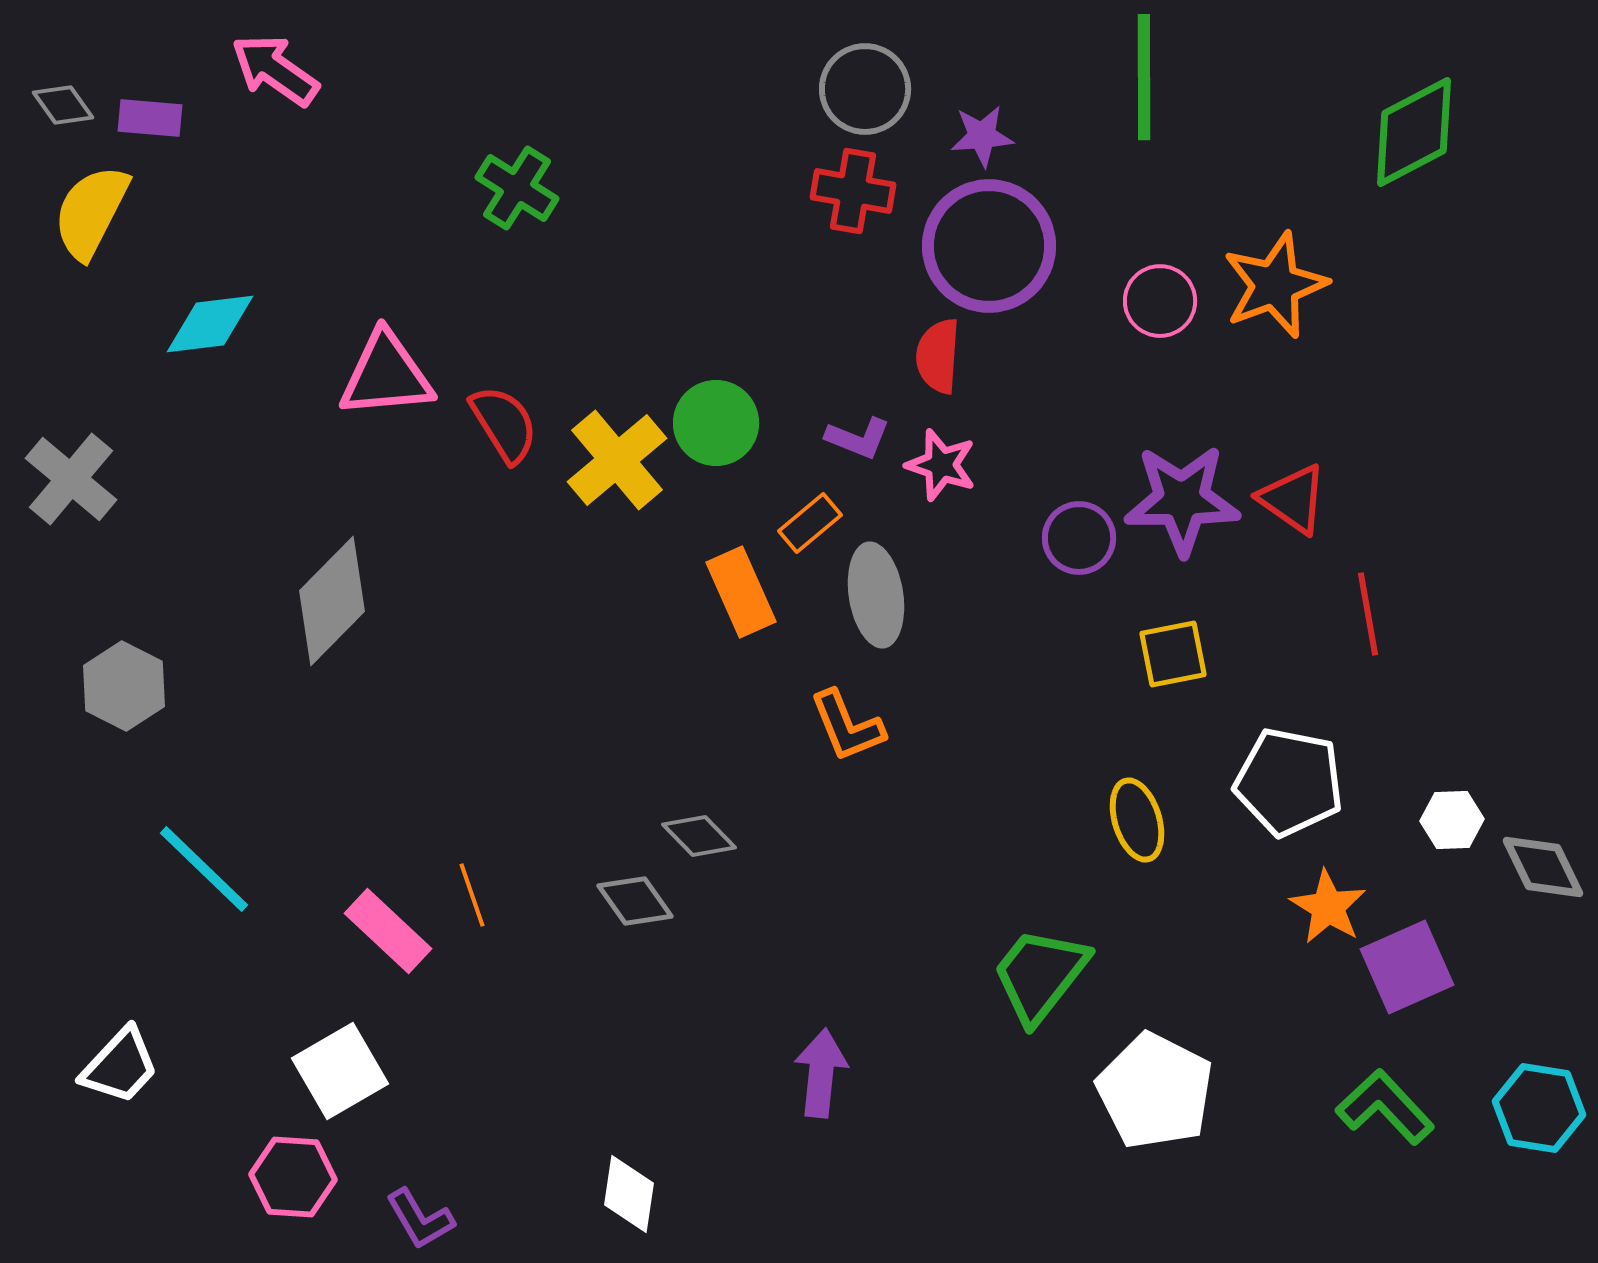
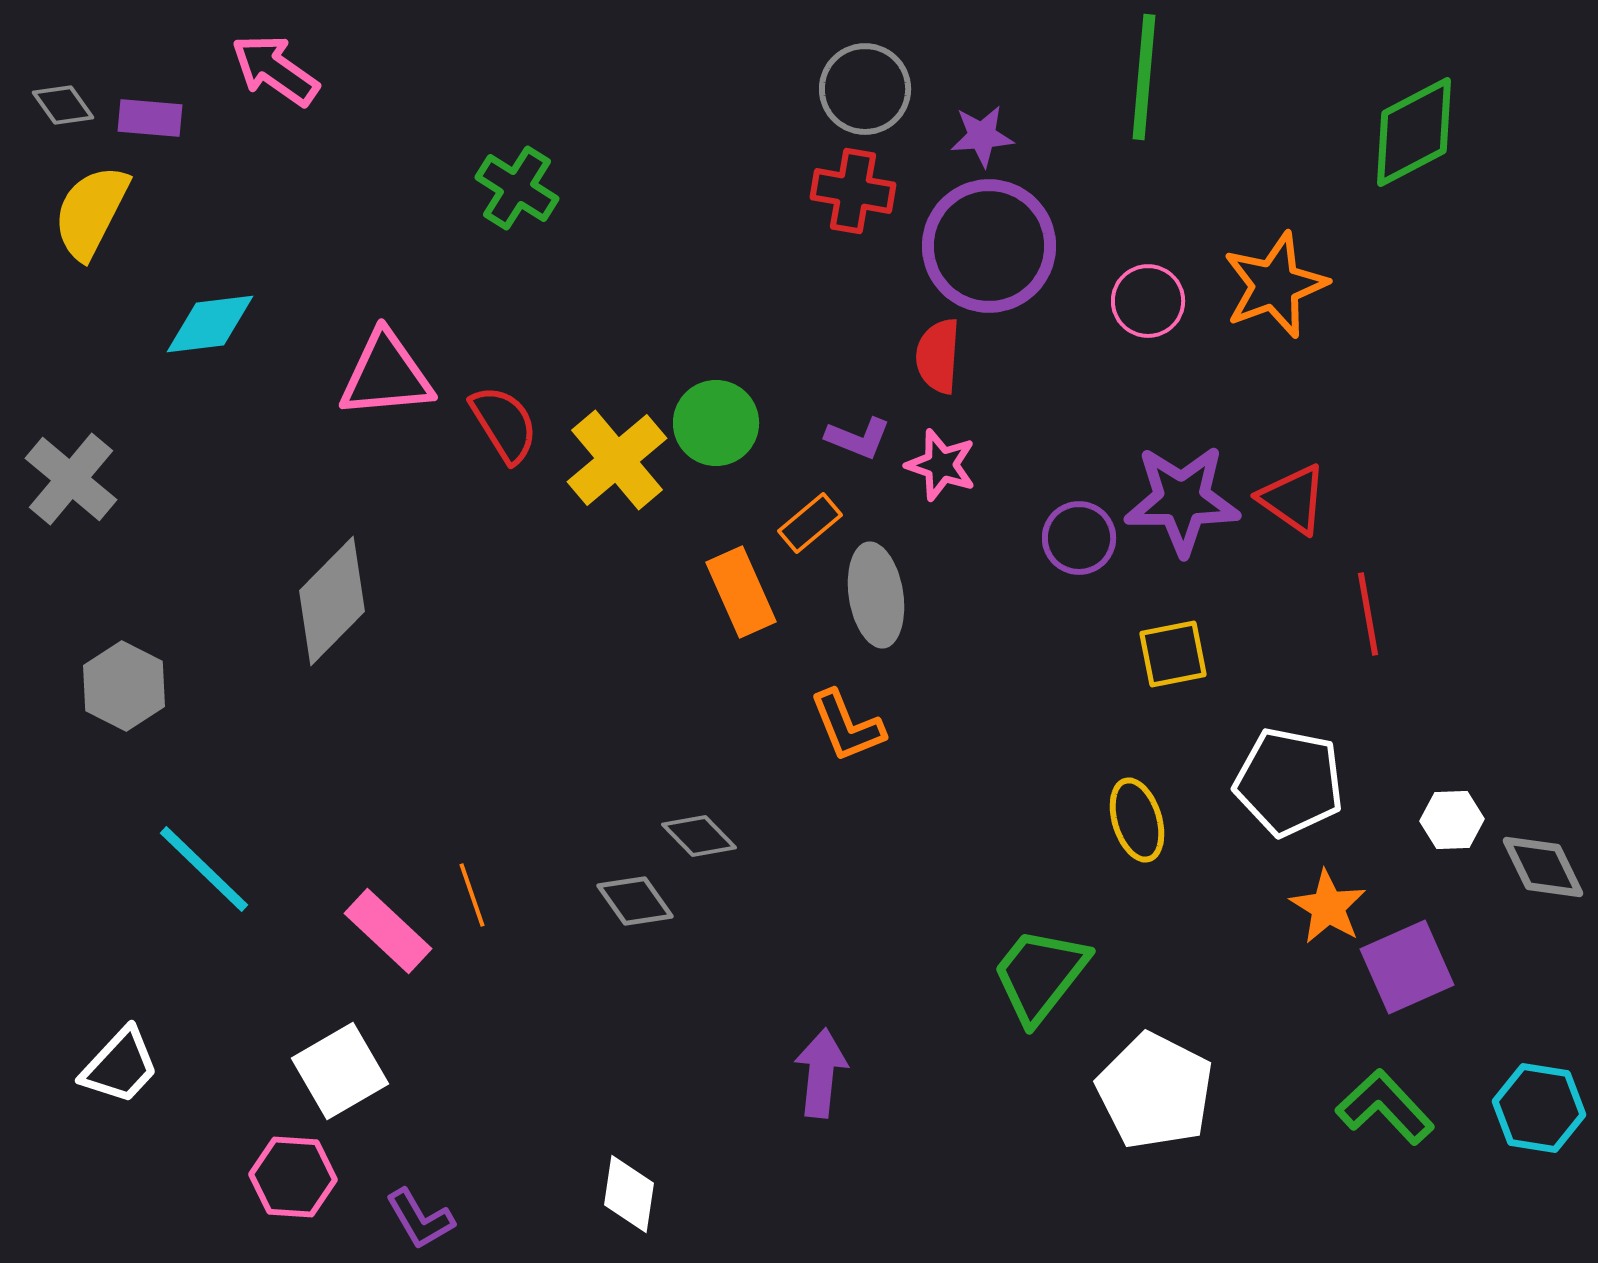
green line at (1144, 77): rotated 5 degrees clockwise
pink circle at (1160, 301): moved 12 px left
